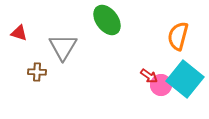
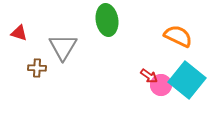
green ellipse: rotated 28 degrees clockwise
orange semicircle: rotated 100 degrees clockwise
brown cross: moved 4 px up
cyan square: moved 2 px right, 1 px down
